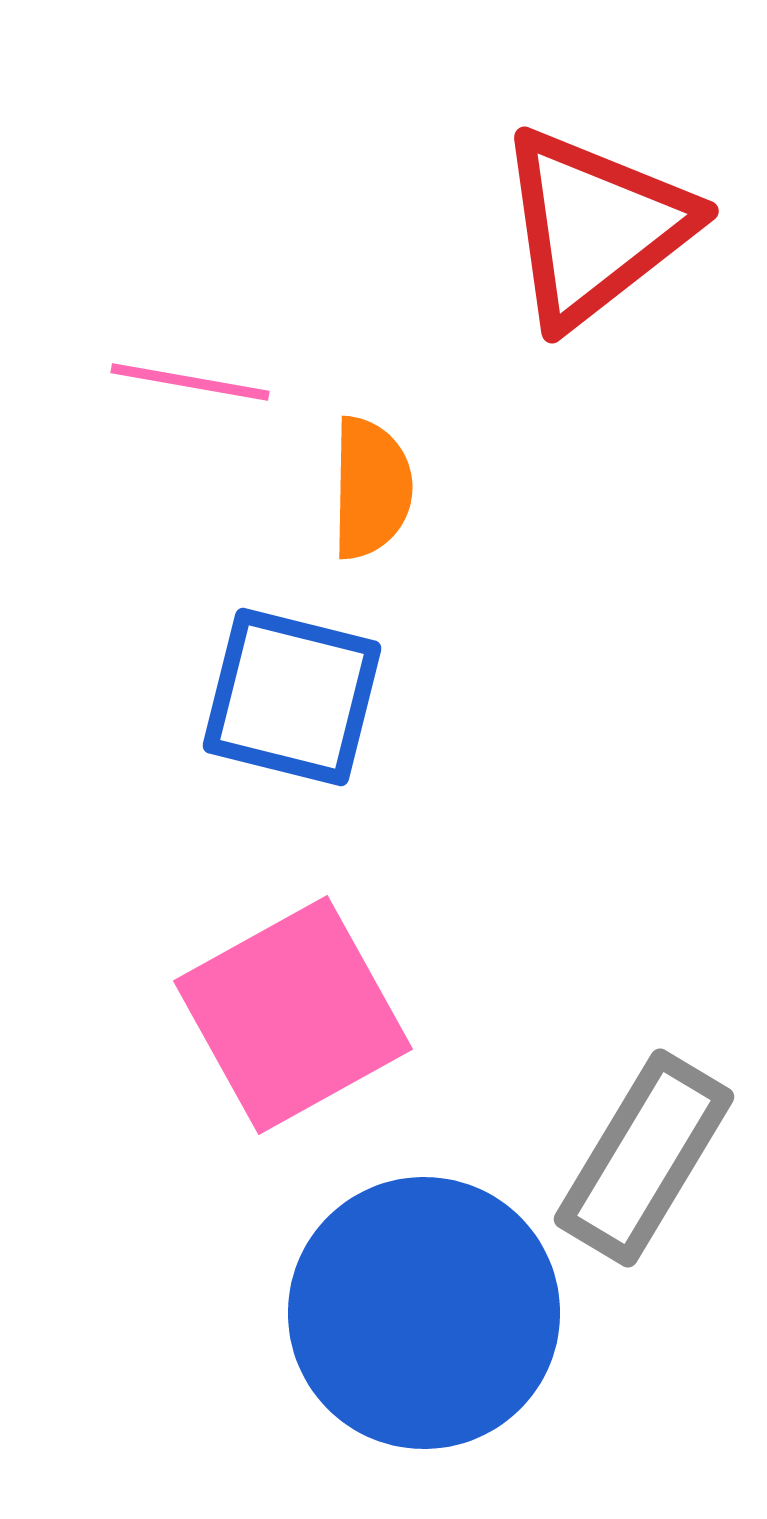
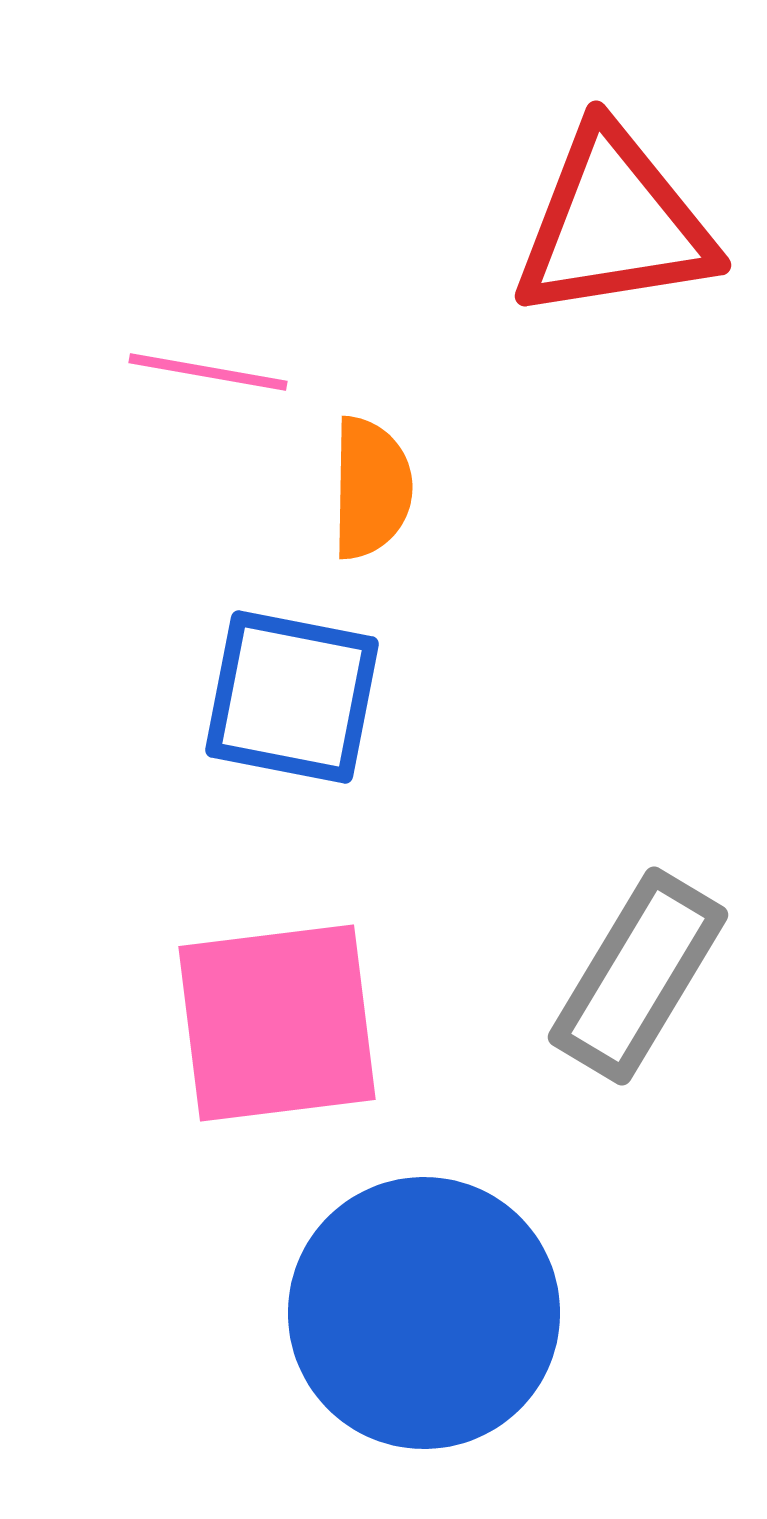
red triangle: moved 19 px right, 3 px up; rotated 29 degrees clockwise
pink line: moved 18 px right, 10 px up
blue square: rotated 3 degrees counterclockwise
pink square: moved 16 px left, 8 px down; rotated 22 degrees clockwise
gray rectangle: moved 6 px left, 182 px up
